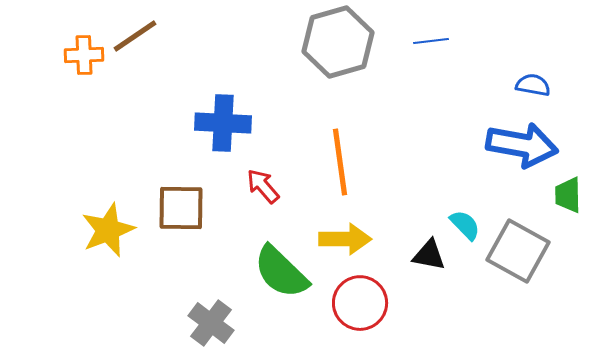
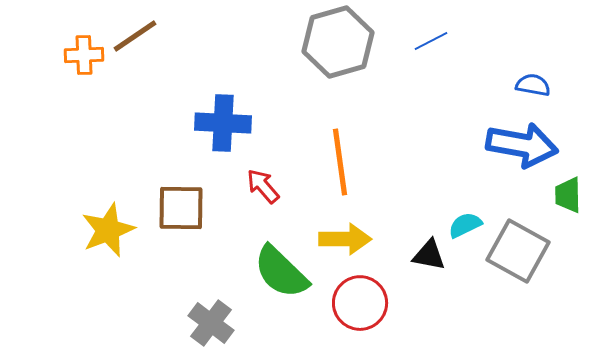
blue line: rotated 20 degrees counterclockwise
cyan semicircle: rotated 72 degrees counterclockwise
